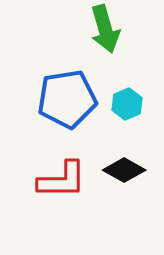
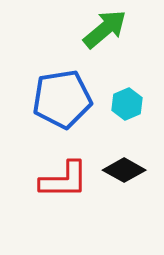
green arrow: rotated 114 degrees counterclockwise
blue pentagon: moved 5 px left
red L-shape: moved 2 px right
